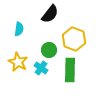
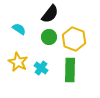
cyan semicircle: rotated 64 degrees counterclockwise
green circle: moved 13 px up
